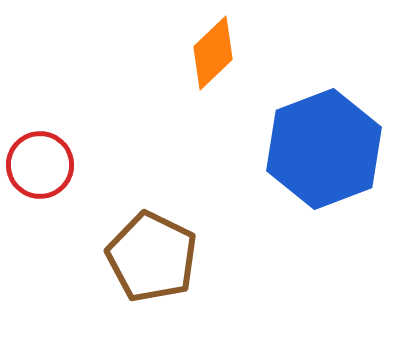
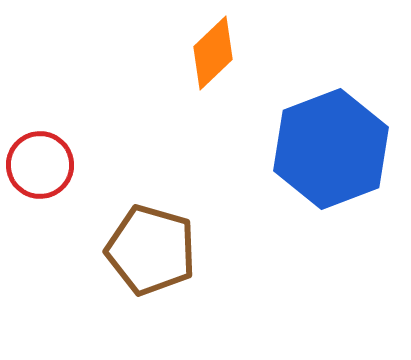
blue hexagon: moved 7 px right
brown pentagon: moved 1 px left, 7 px up; rotated 10 degrees counterclockwise
